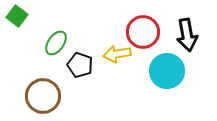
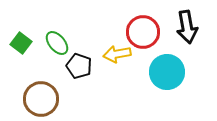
green square: moved 4 px right, 27 px down
black arrow: moved 8 px up
green ellipse: moved 1 px right; rotated 75 degrees counterclockwise
black pentagon: moved 1 px left, 1 px down
cyan circle: moved 1 px down
brown circle: moved 2 px left, 3 px down
